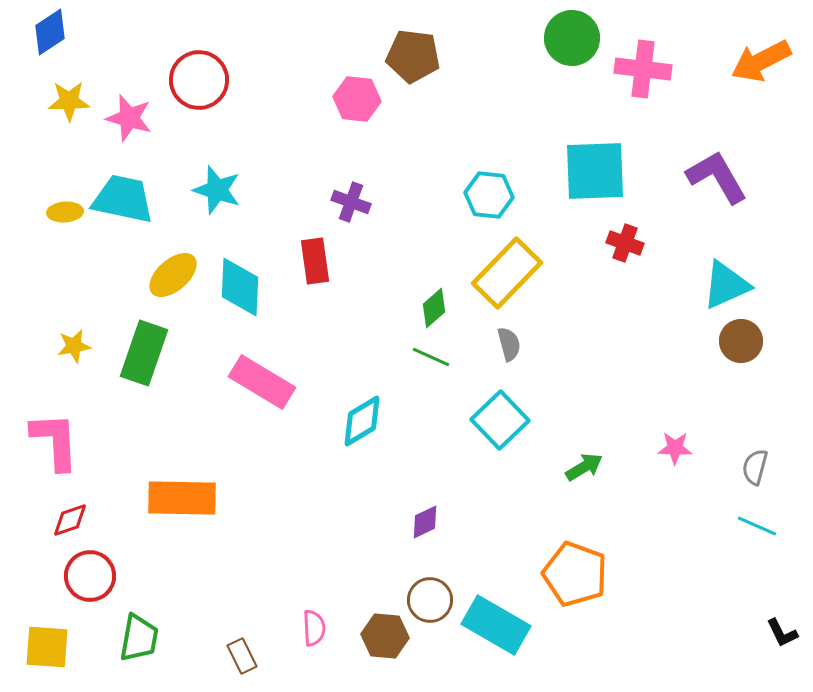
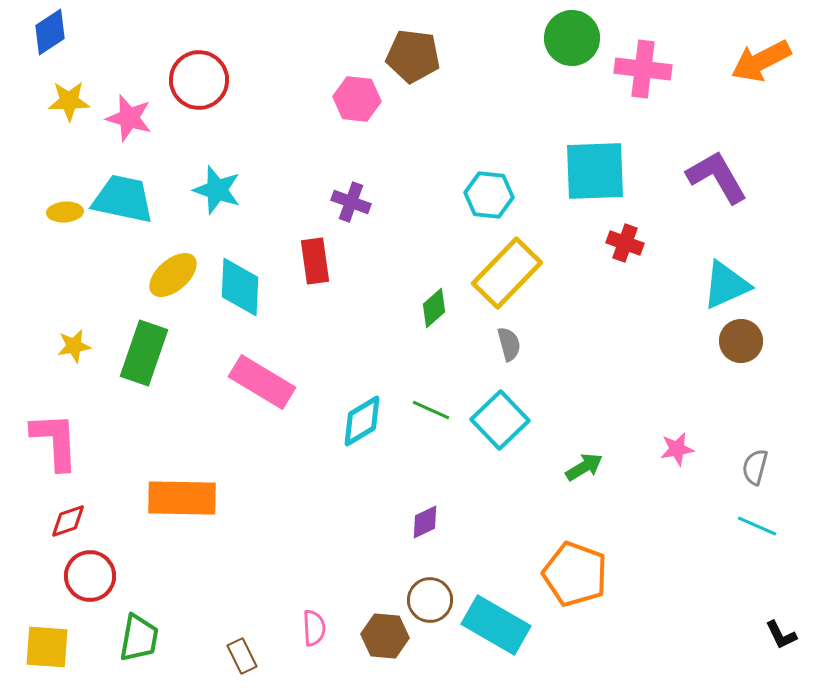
green line at (431, 357): moved 53 px down
pink star at (675, 448): moved 2 px right, 1 px down; rotated 12 degrees counterclockwise
red diamond at (70, 520): moved 2 px left, 1 px down
black L-shape at (782, 633): moved 1 px left, 2 px down
